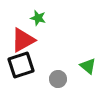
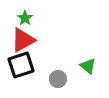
green star: moved 13 px left; rotated 21 degrees clockwise
